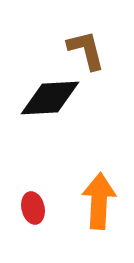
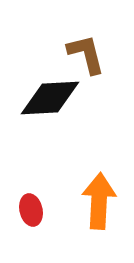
brown L-shape: moved 4 px down
red ellipse: moved 2 px left, 2 px down
